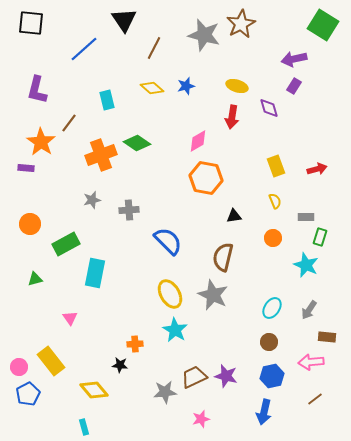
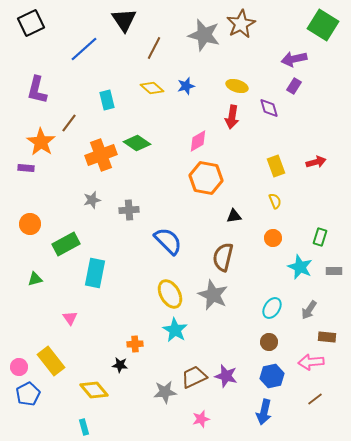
black square at (31, 23): rotated 32 degrees counterclockwise
red arrow at (317, 169): moved 1 px left, 7 px up
gray rectangle at (306, 217): moved 28 px right, 54 px down
cyan star at (306, 265): moved 6 px left, 2 px down
